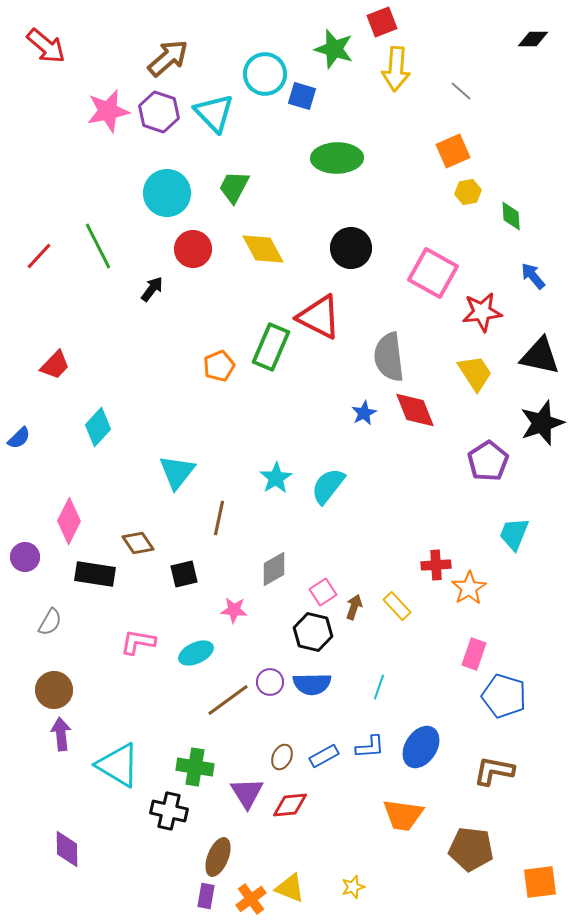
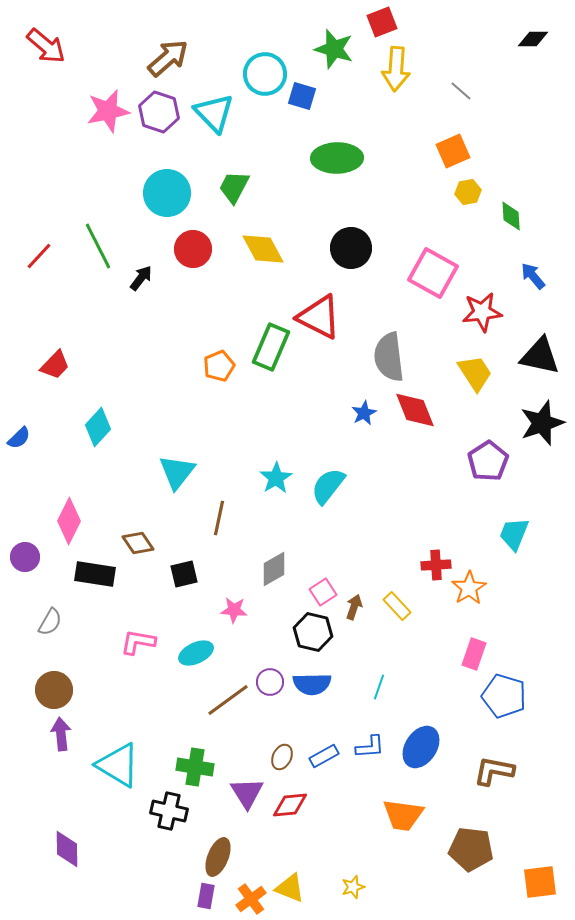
black arrow at (152, 289): moved 11 px left, 11 px up
